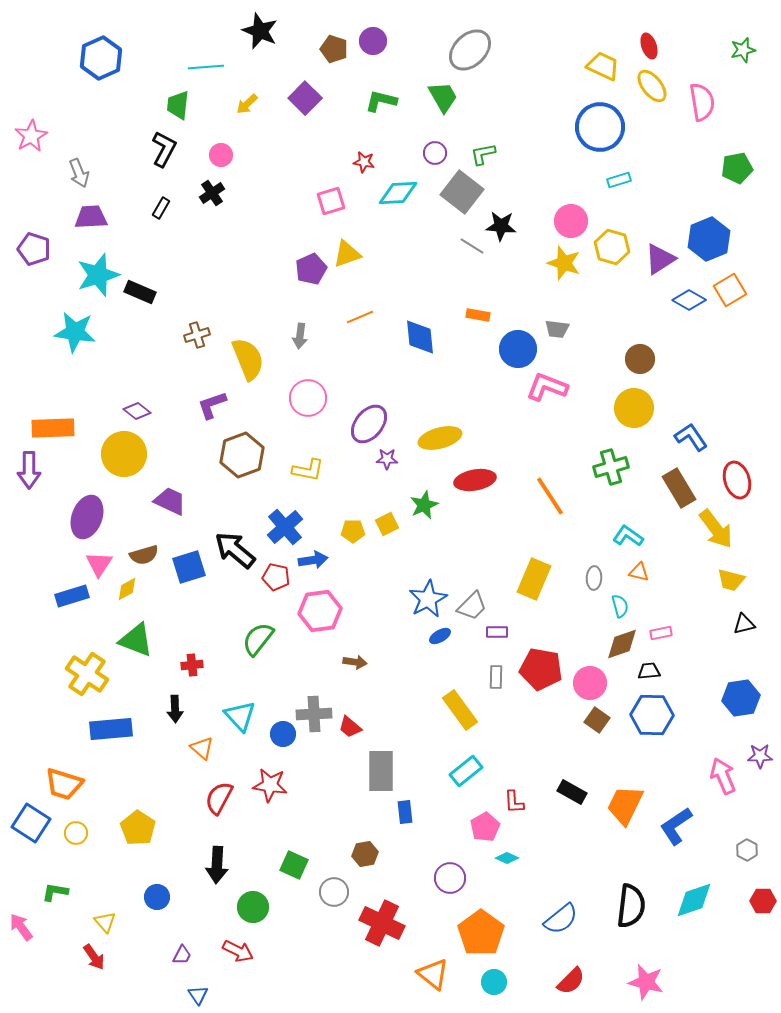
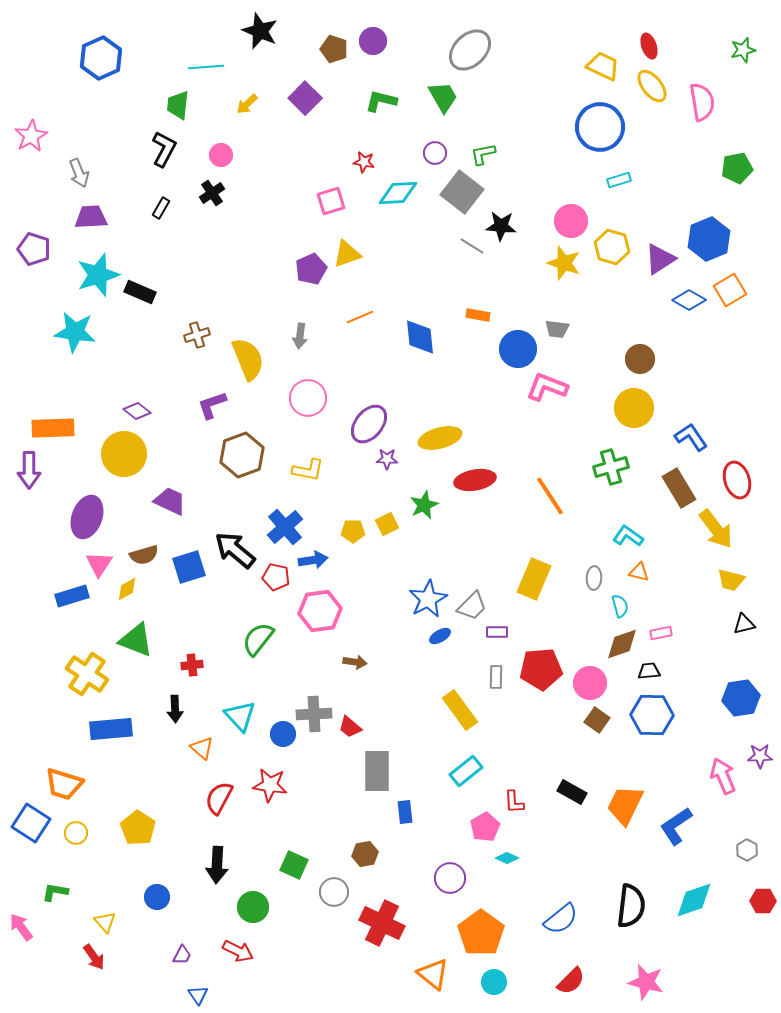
red pentagon at (541, 669): rotated 15 degrees counterclockwise
gray rectangle at (381, 771): moved 4 px left
